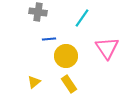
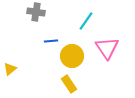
gray cross: moved 2 px left
cyan line: moved 4 px right, 3 px down
blue line: moved 2 px right, 2 px down
yellow circle: moved 6 px right
yellow triangle: moved 24 px left, 13 px up
